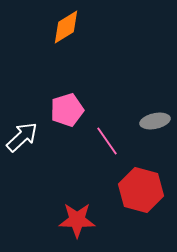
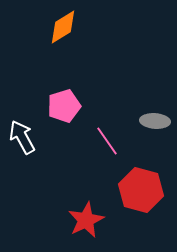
orange diamond: moved 3 px left
pink pentagon: moved 3 px left, 4 px up
gray ellipse: rotated 16 degrees clockwise
white arrow: rotated 76 degrees counterclockwise
red star: moved 9 px right; rotated 27 degrees counterclockwise
